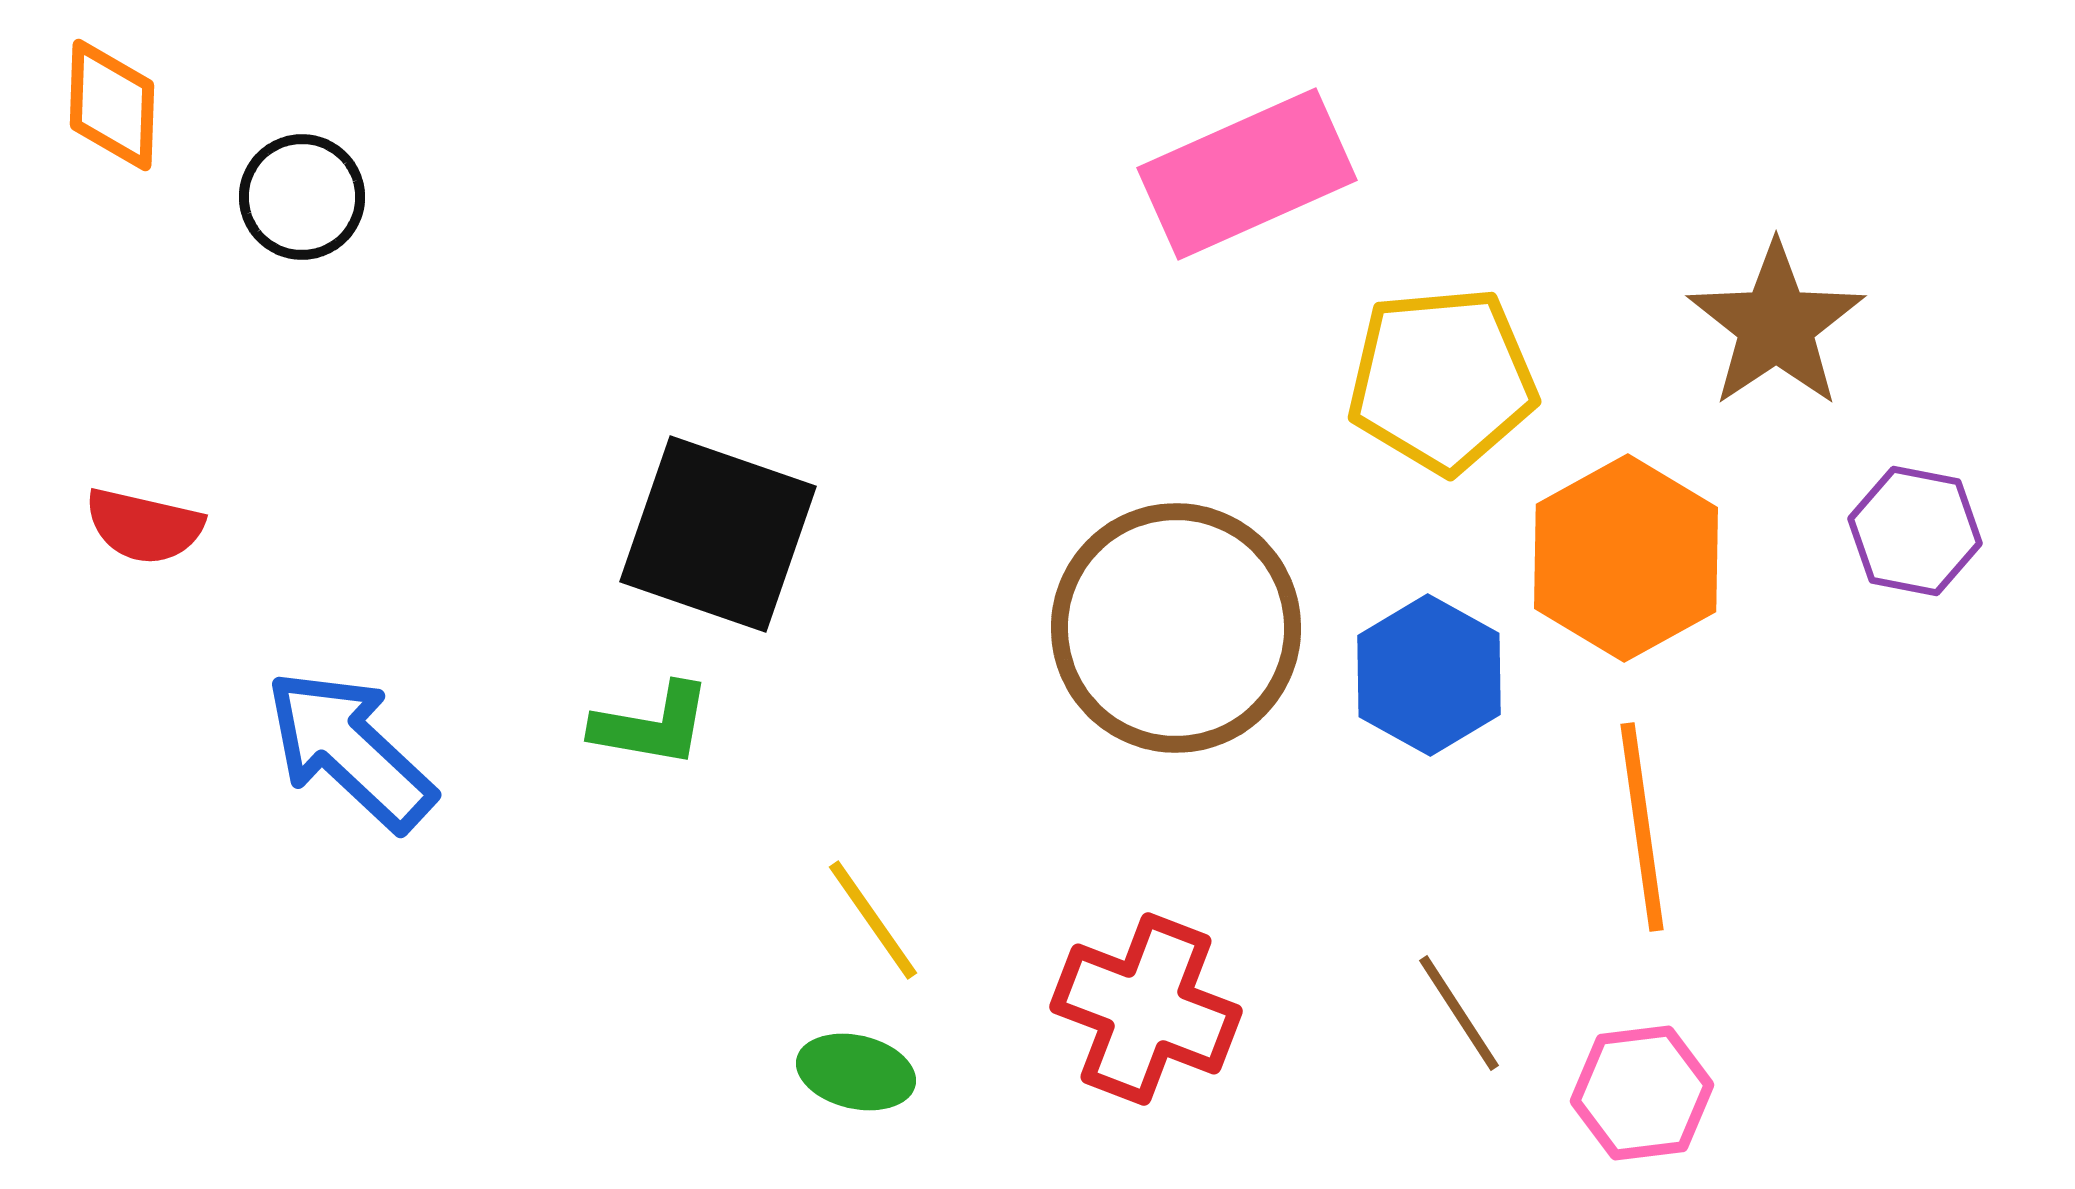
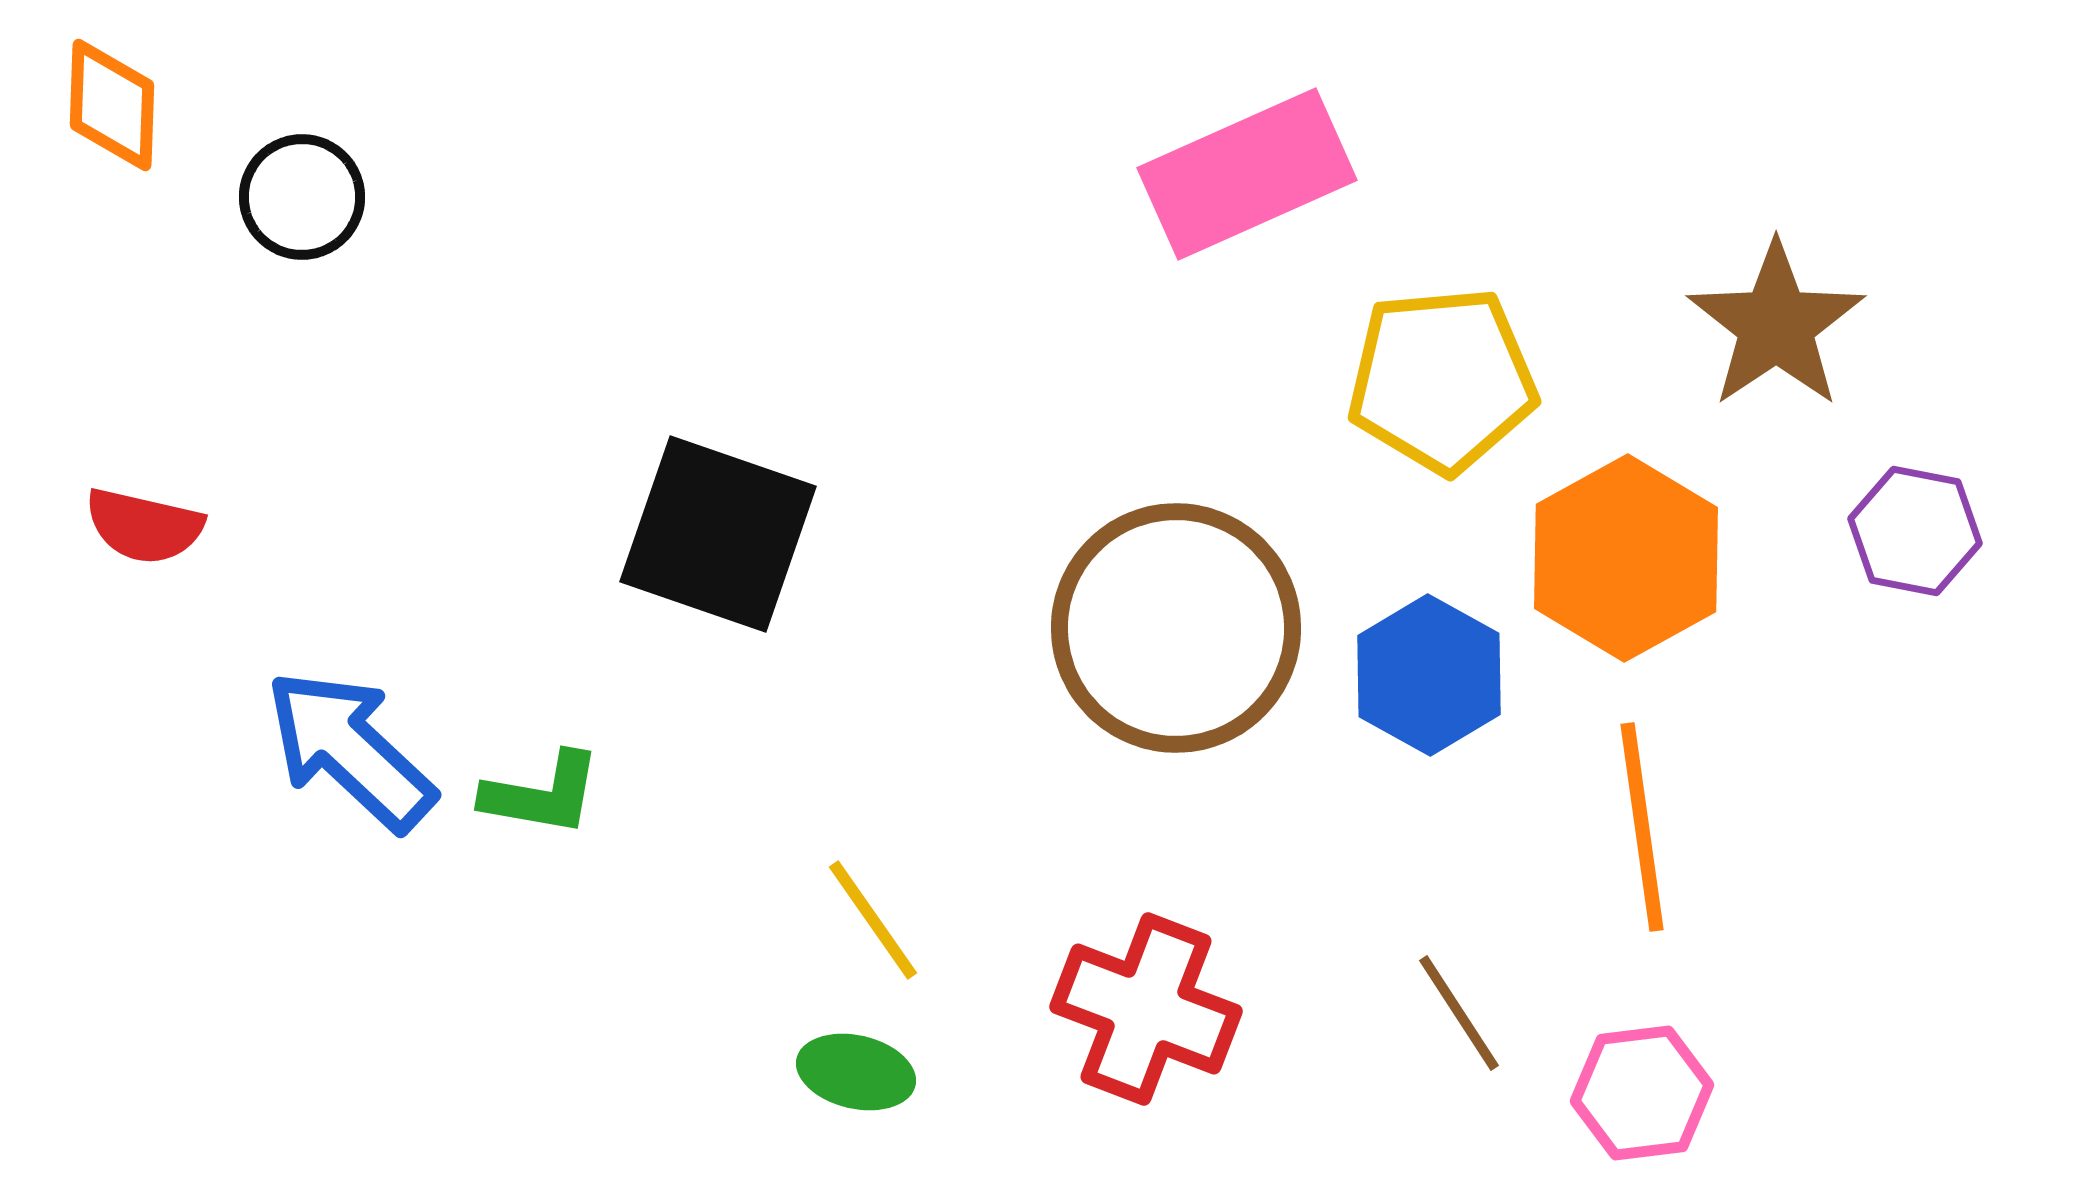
green L-shape: moved 110 px left, 69 px down
